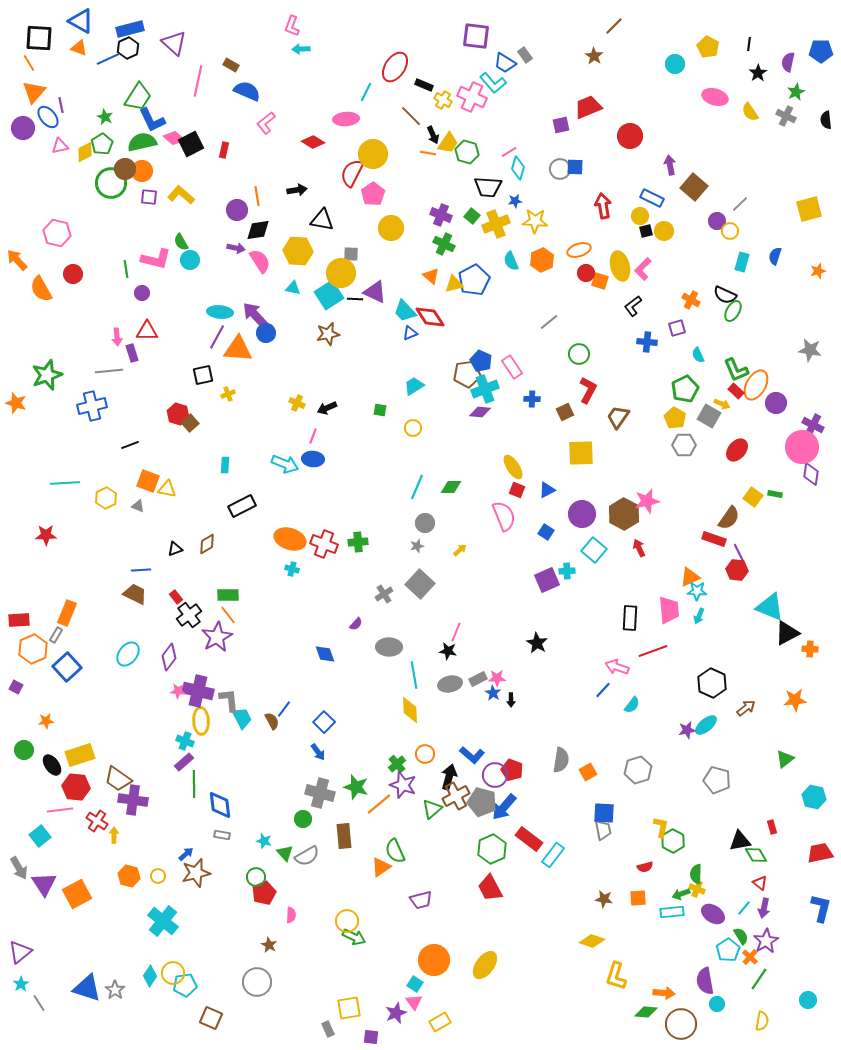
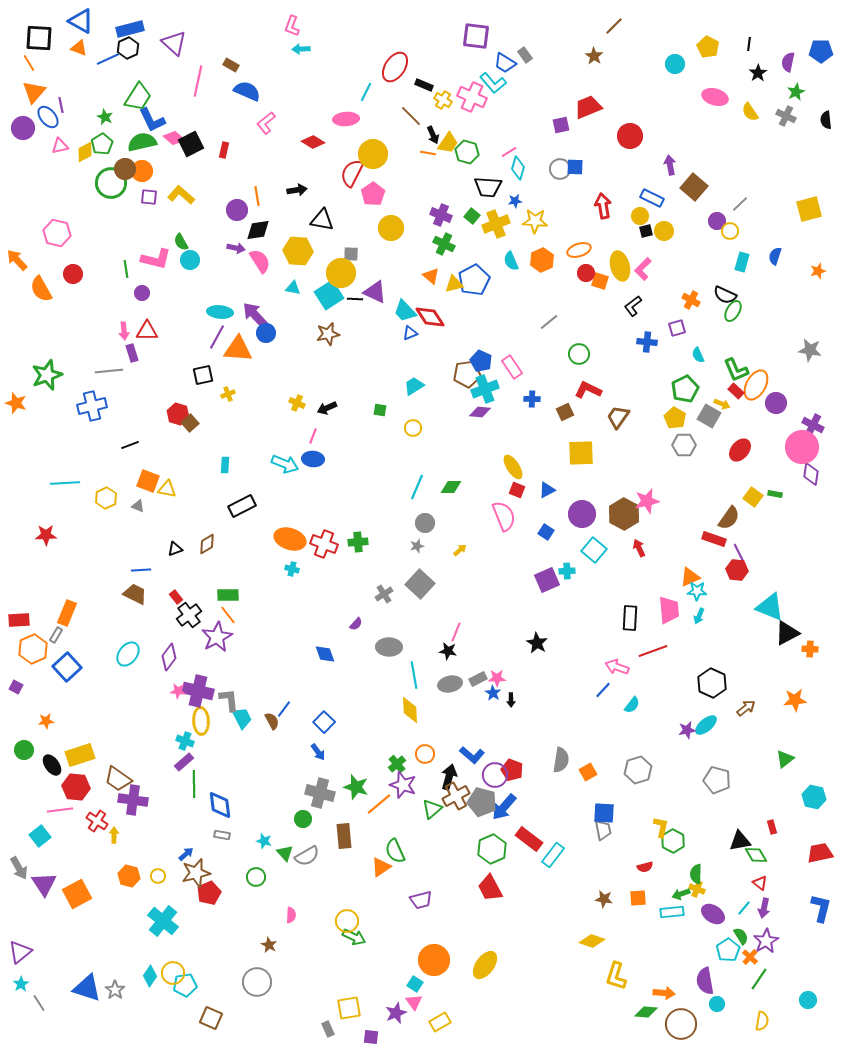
pink arrow at (117, 337): moved 7 px right, 6 px up
red L-shape at (588, 390): rotated 92 degrees counterclockwise
red ellipse at (737, 450): moved 3 px right
red pentagon at (264, 893): moved 55 px left
